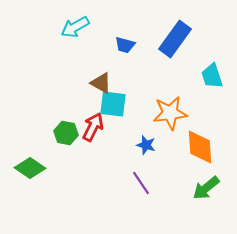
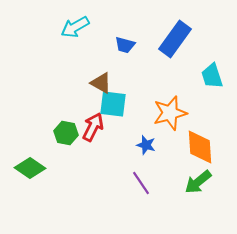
orange star: rotated 8 degrees counterclockwise
green arrow: moved 8 px left, 6 px up
